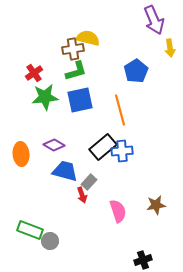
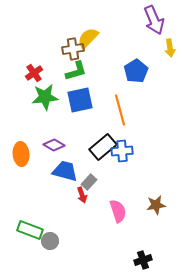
yellow semicircle: rotated 60 degrees counterclockwise
